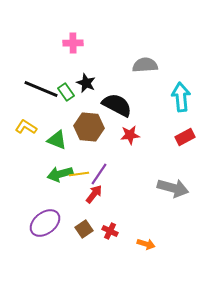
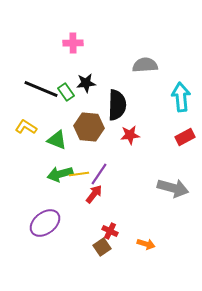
black star: rotated 30 degrees counterclockwise
black semicircle: rotated 64 degrees clockwise
brown square: moved 18 px right, 18 px down
